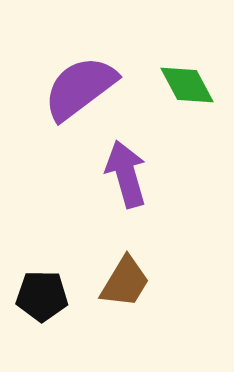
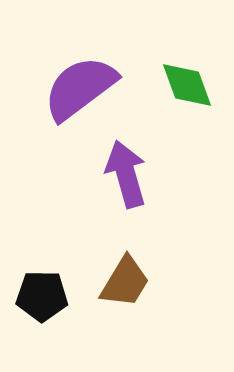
green diamond: rotated 8 degrees clockwise
